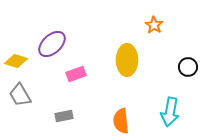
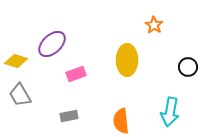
gray rectangle: moved 5 px right
